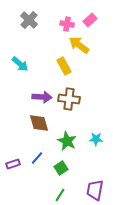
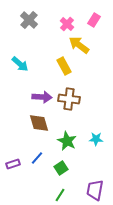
pink rectangle: moved 4 px right; rotated 16 degrees counterclockwise
pink cross: rotated 32 degrees clockwise
